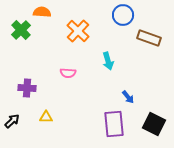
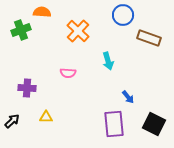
green cross: rotated 24 degrees clockwise
